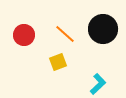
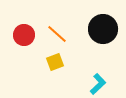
orange line: moved 8 px left
yellow square: moved 3 px left
